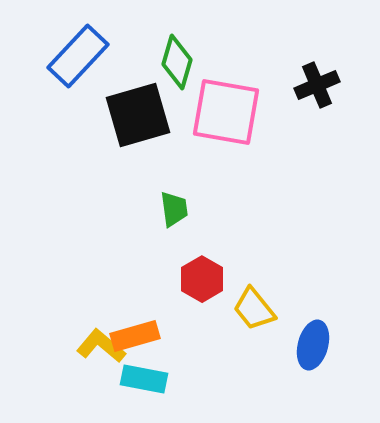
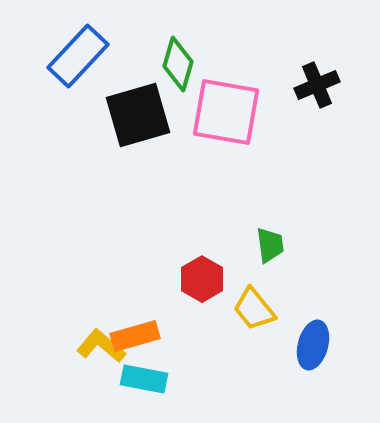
green diamond: moved 1 px right, 2 px down
green trapezoid: moved 96 px right, 36 px down
